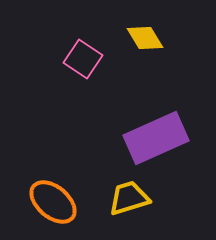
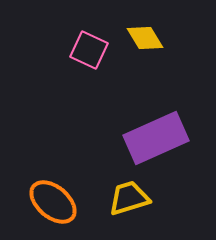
pink square: moved 6 px right, 9 px up; rotated 9 degrees counterclockwise
